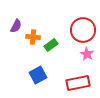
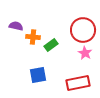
purple semicircle: rotated 104 degrees counterclockwise
pink star: moved 2 px left, 1 px up
blue square: rotated 18 degrees clockwise
